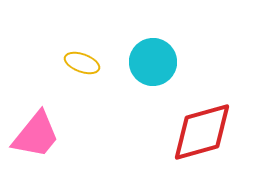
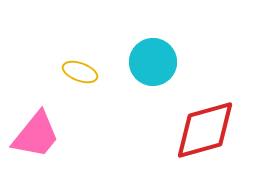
yellow ellipse: moved 2 px left, 9 px down
red diamond: moved 3 px right, 2 px up
